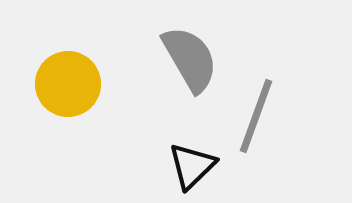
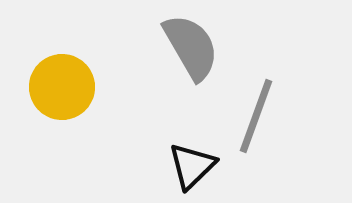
gray semicircle: moved 1 px right, 12 px up
yellow circle: moved 6 px left, 3 px down
